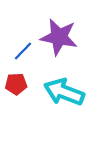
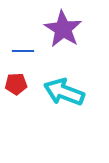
purple star: moved 4 px right, 8 px up; rotated 21 degrees clockwise
blue line: rotated 45 degrees clockwise
